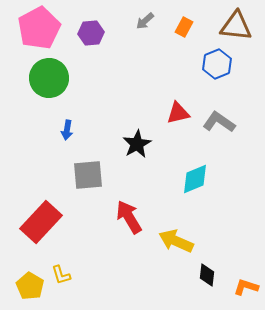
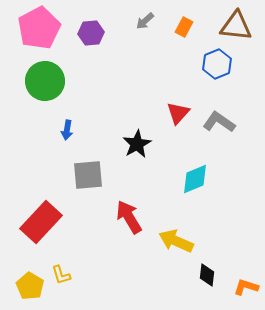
green circle: moved 4 px left, 3 px down
red triangle: rotated 35 degrees counterclockwise
